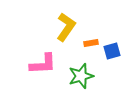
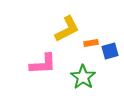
yellow L-shape: moved 1 px right, 2 px down; rotated 28 degrees clockwise
blue square: moved 2 px left
green star: moved 2 px right, 1 px down; rotated 20 degrees counterclockwise
